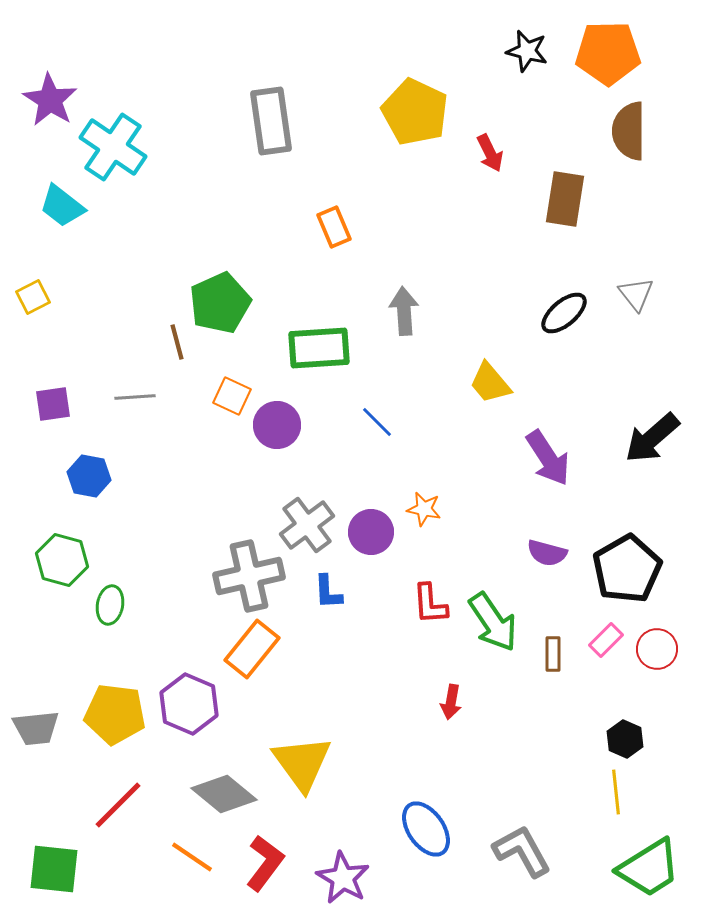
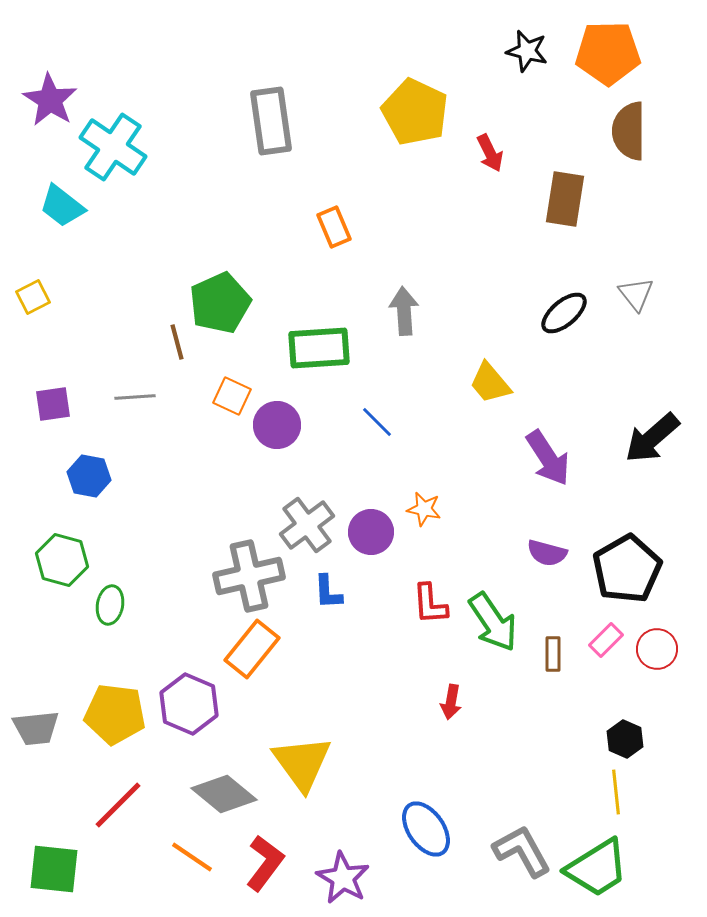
green trapezoid at (649, 868): moved 52 px left
